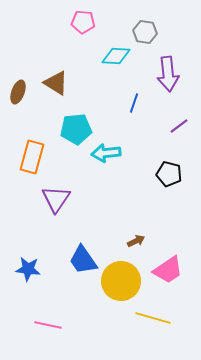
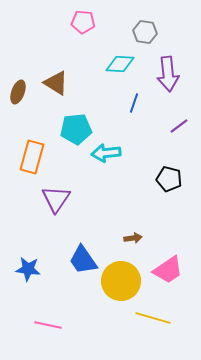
cyan diamond: moved 4 px right, 8 px down
black pentagon: moved 5 px down
brown arrow: moved 3 px left, 3 px up; rotated 18 degrees clockwise
